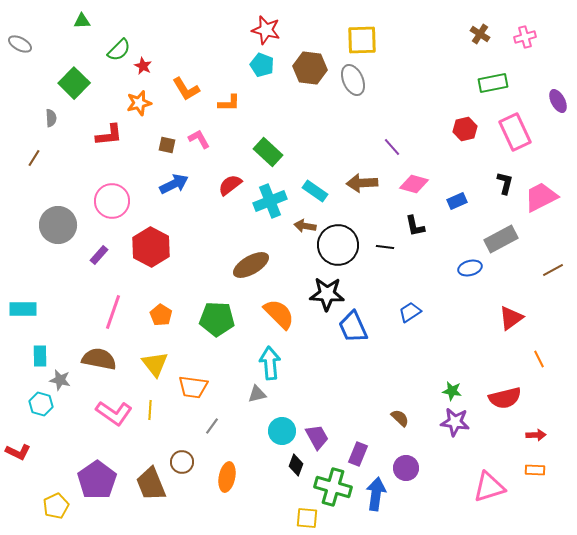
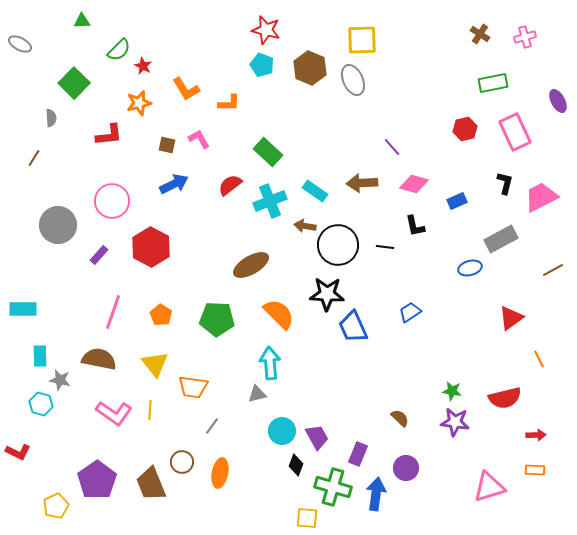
brown hexagon at (310, 68): rotated 16 degrees clockwise
orange ellipse at (227, 477): moved 7 px left, 4 px up
